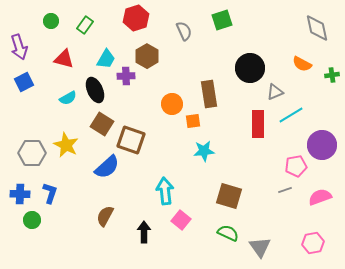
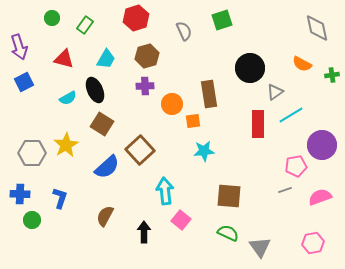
green circle at (51, 21): moved 1 px right, 3 px up
brown hexagon at (147, 56): rotated 15 degrees clockwise
purple cross at (126, 76): moved 19 px right, 10 px down
gray triangle at (275, 92): rotated 12 degrees counterclockwise
brown square at (131, 140): moved 9 px right, 10 px down; rotated 28 degrees clockwise
yellow star at (66, 145): rotated 15 degrees clockwise
blue L-shape at (50, 193): moved 10 px right, 5 px down
brown square at (229, 196): rotated 12 degrees counterclockwise
